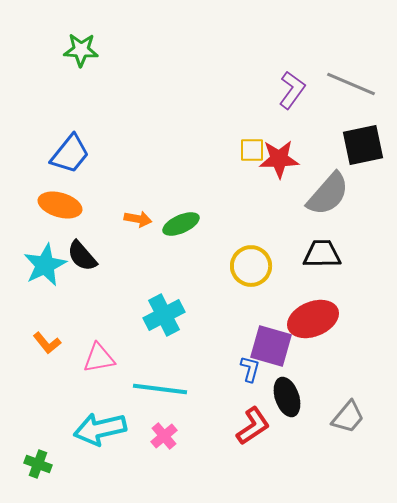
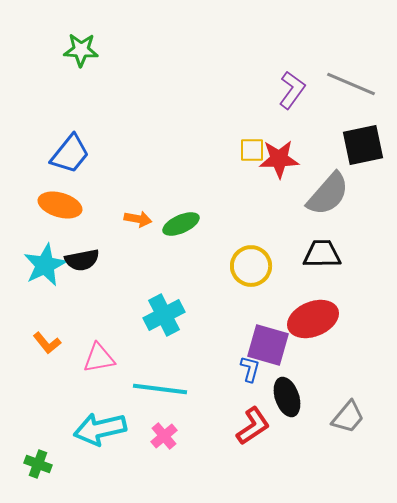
black semicircle: moved 4 px down; rotated 60 degrees counterclockwise
purple square: moved 3 px left, 1 px up
